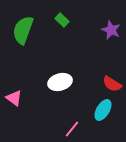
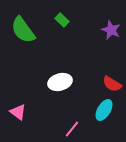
green semicircle: rotated 56 degrees counterclockwise
pink triangle: moved 4 px right, 14 px down
cyan ellipse: moved 1 px right
